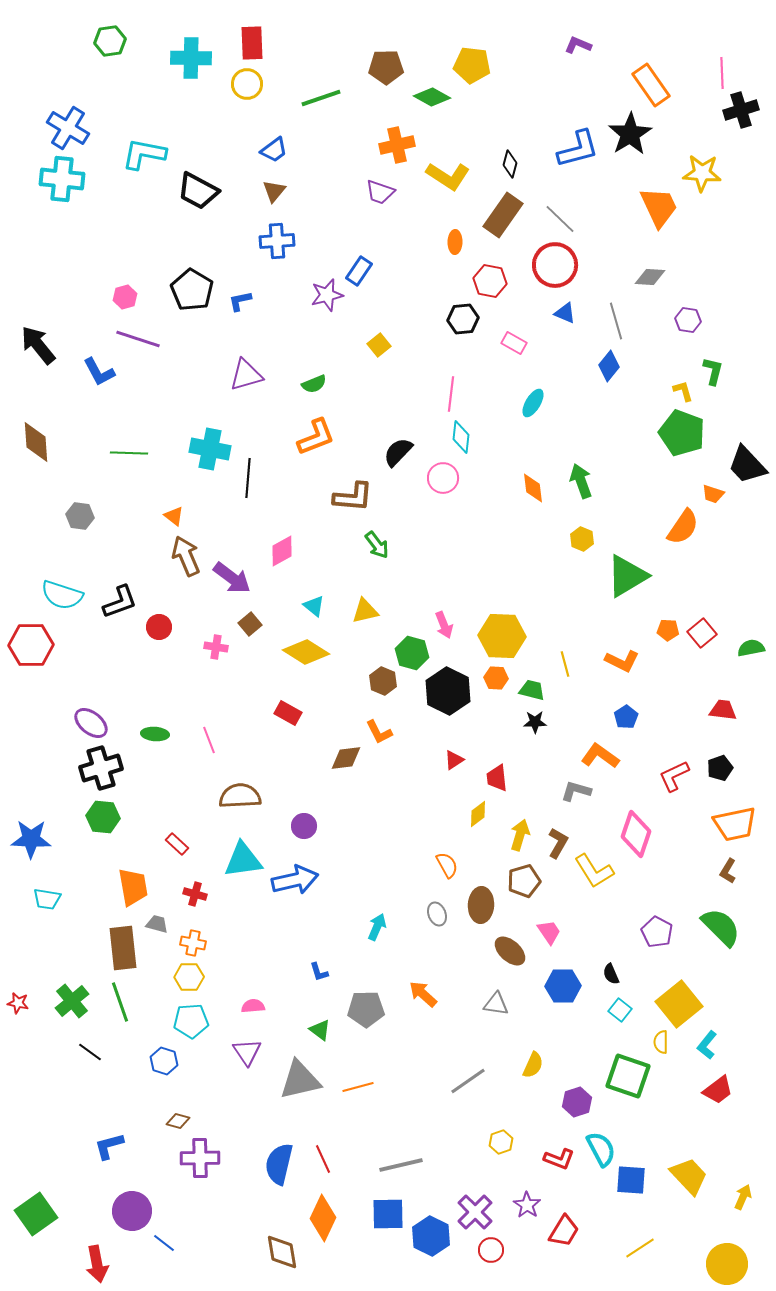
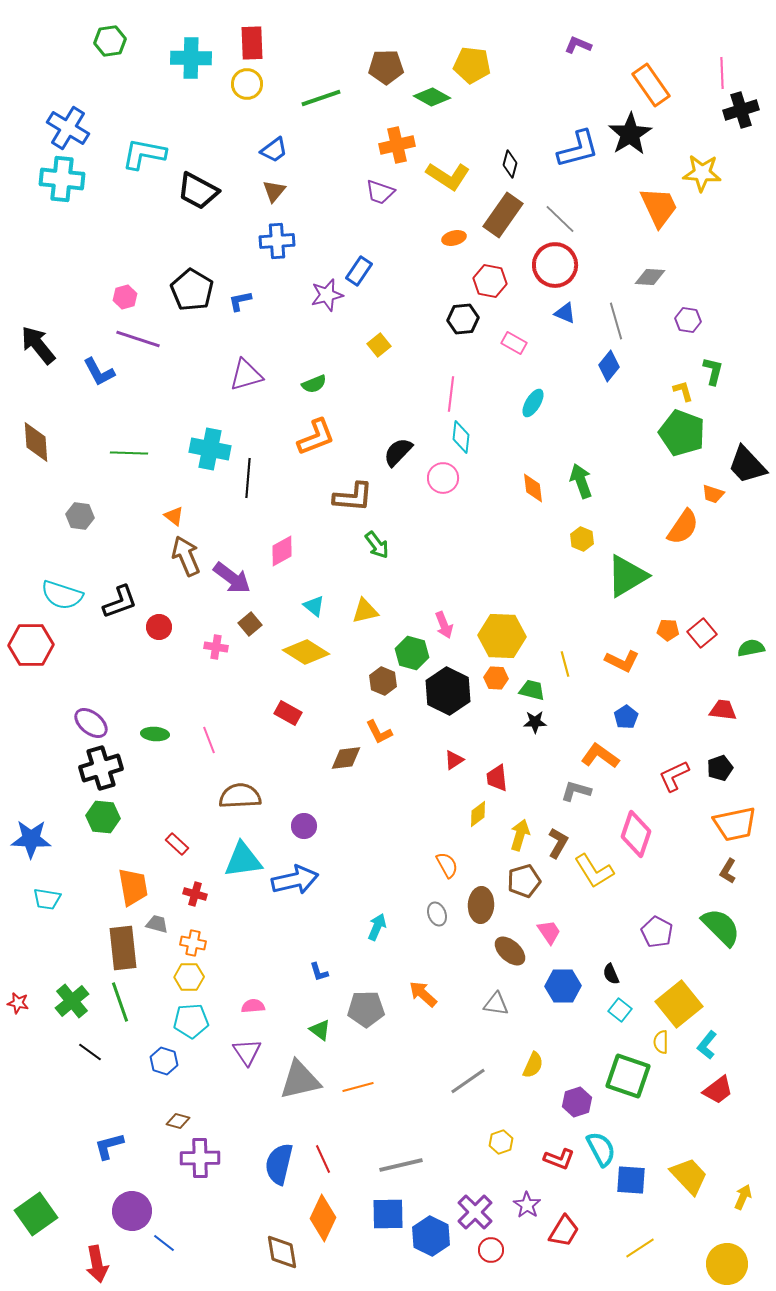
orange ellipse at (455, 242): moved 1 px left, 4 px up; rotated 75 degrees clockwise
